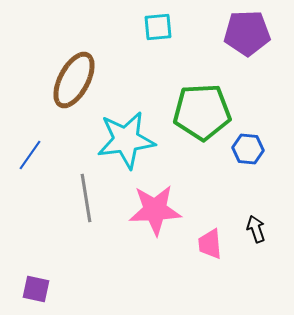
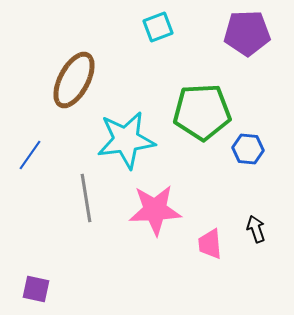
cyan square: rotated 16 degrees counterclockwise
